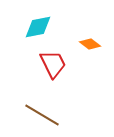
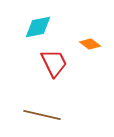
red trapezoid: moved 1 px right, 1 px up
brown line: rotated 18 degrees counterclockwise
